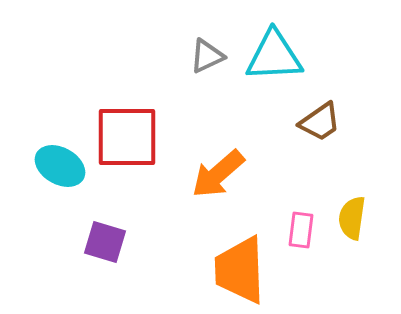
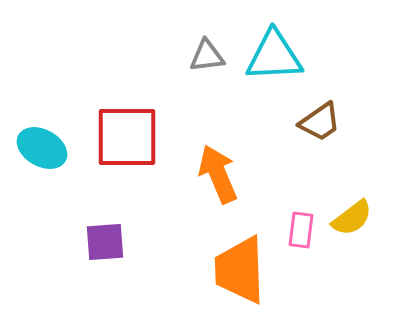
gray triangle: rotated 18 degrees clockwise
cyan ellipse: moved 18 px left, 18 px up
orange arrow: rotated 108 degrees clockwise
yellow semicircle: rotated 135 degrees counterclockwise
purple square: rotated 21 degrees counterclockwise
